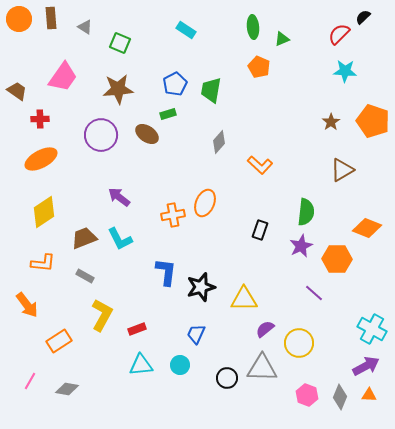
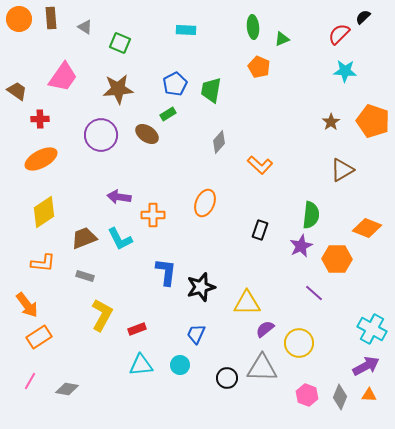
cyan rectangle at (186, 30): rotated 30 degrees counterclockwise
green rectangle at (168, 114): rotated 14 degrees counterclockwise
purple arrow at (119, 197): rotated 30 degrees counterclockwise
green semicircle at (306, 212): moved 5 px right, 3 px down
orange cross at (173, 215): moved 20 px left; rotated 10 degrees clockwise
gray rectangle at (85, 276): rotated 12 degrees counterclockwise
yellow triangle at (244, 299): moved 3 px right, 4 px down
orange rectangle at (59, 341): moved 20 px left, 4 px up
